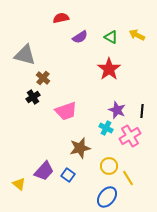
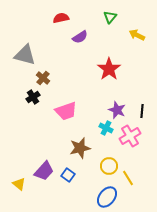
green triangle: moved 1 px left, 20 px up; rotated 40 degrees clockwise
